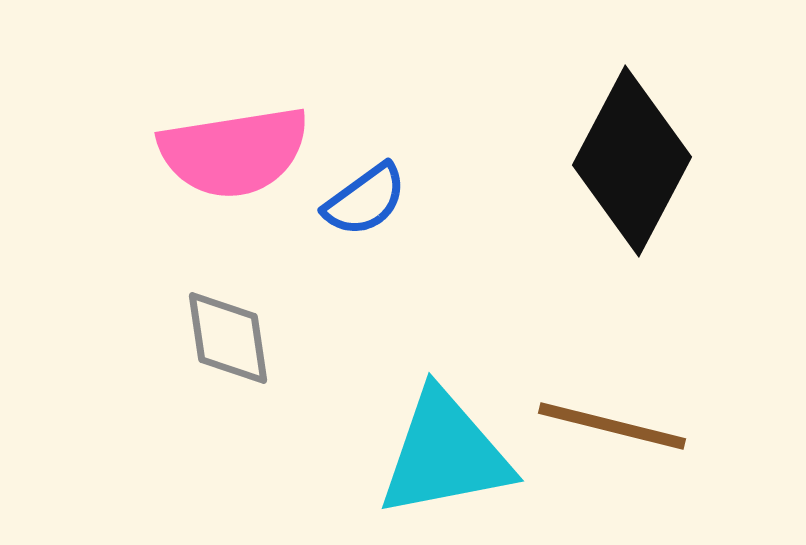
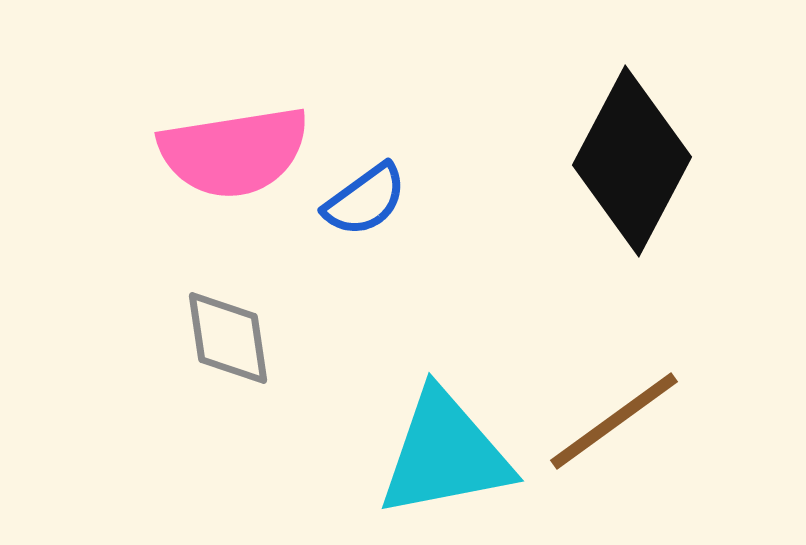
brown line: moved 2 px right, 5 px up; rotated 50 degrees counterclockwise
